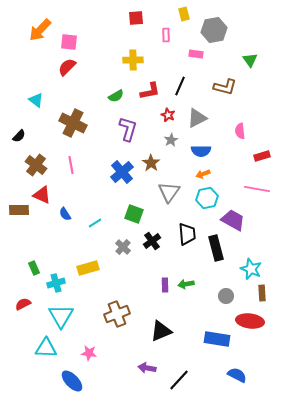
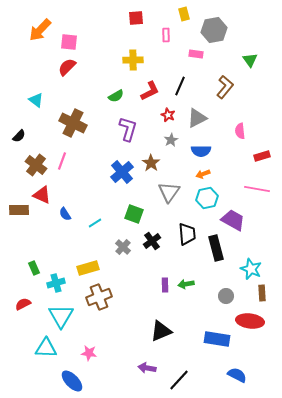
brown L-shape at (225, 87): rotated 65 degrees counterclockwise
red L-shape at (150, 91): rotated 15 degrees counterclockwise
pink line at (71, 165): moved 9 px left, 4 px up; rotated 30 degrees clockwise
brown cross at (117, 314): moved 18 px left, 17 px up
